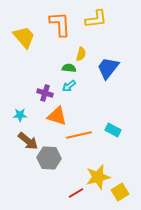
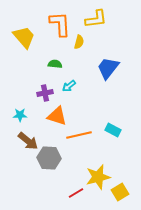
yellow semicircle: moved 2 px left, 12 px up
green semicircle: moved 14 px left, 4 px up
purple cross: rotated 28 degrees counterclockwise
